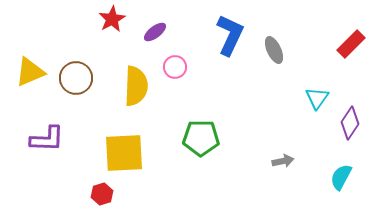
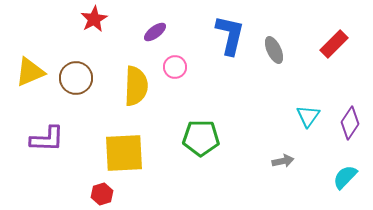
red star: moved 18 px left
blue L-shape: rotated 12 degrees counterclockwise
red rectangle: moved 17 px left
cyan triangle: moved 9 px left, 18 px down
cyan semicircle: moved 4 px right; rotated 16 degrees clockwise
